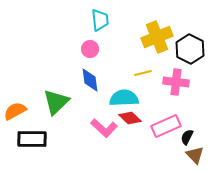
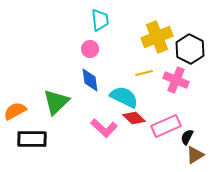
yellow line: moved 1 px right
pink cross: moved 2 px up; rotated 15 degrees clockwise
cyan semicircle: moved 1 px up; rotated 28 degrees clockwise
red diamond: moved 4 px right
brown triangle: rotated 42 degrees clockwise
